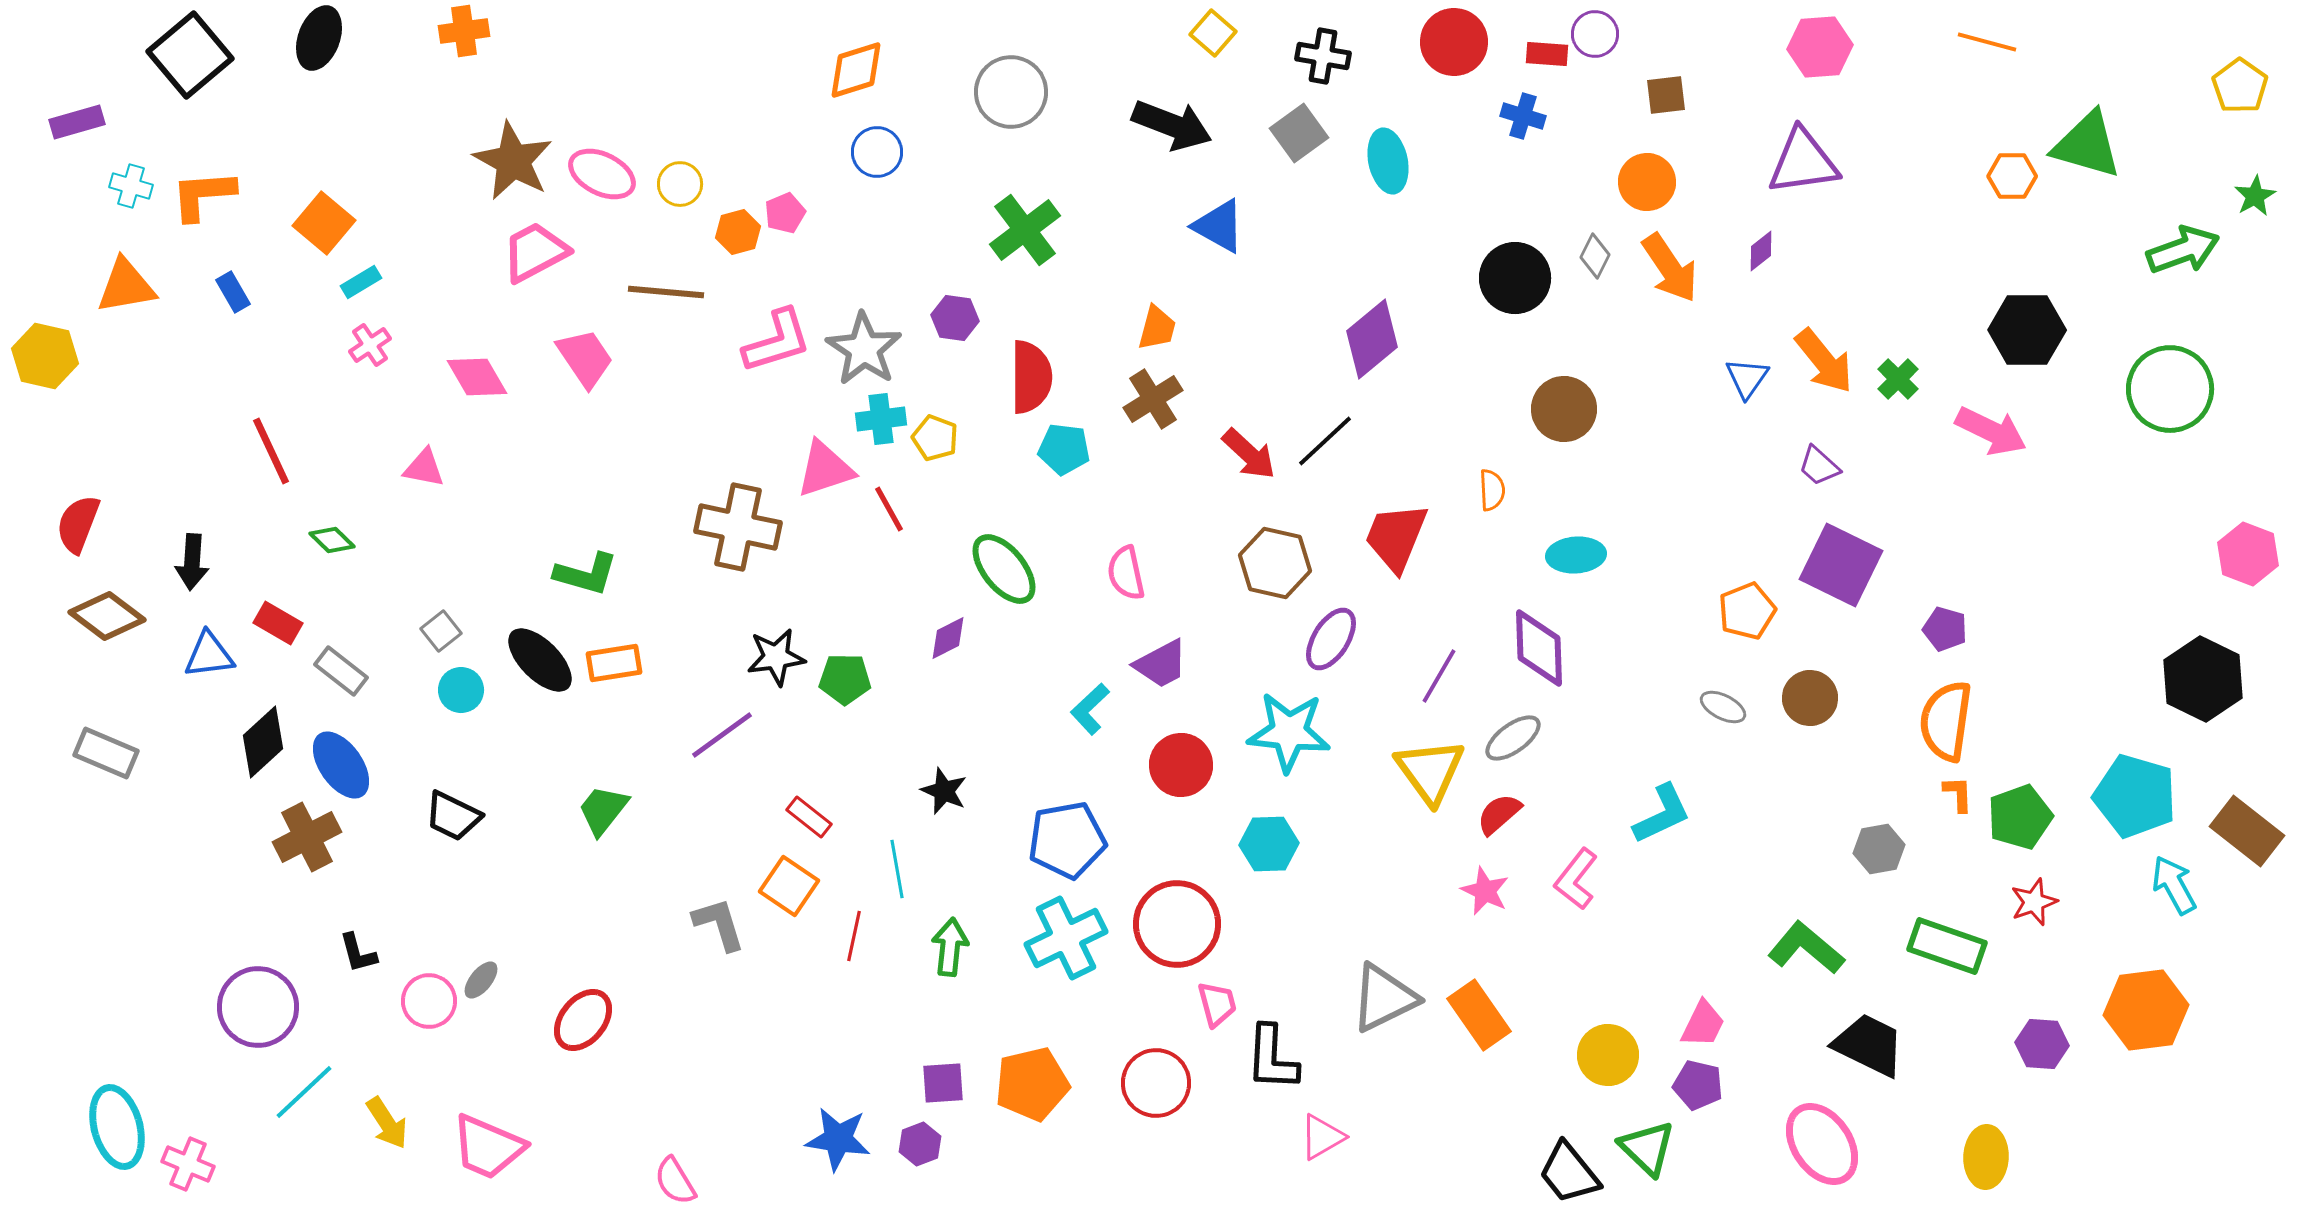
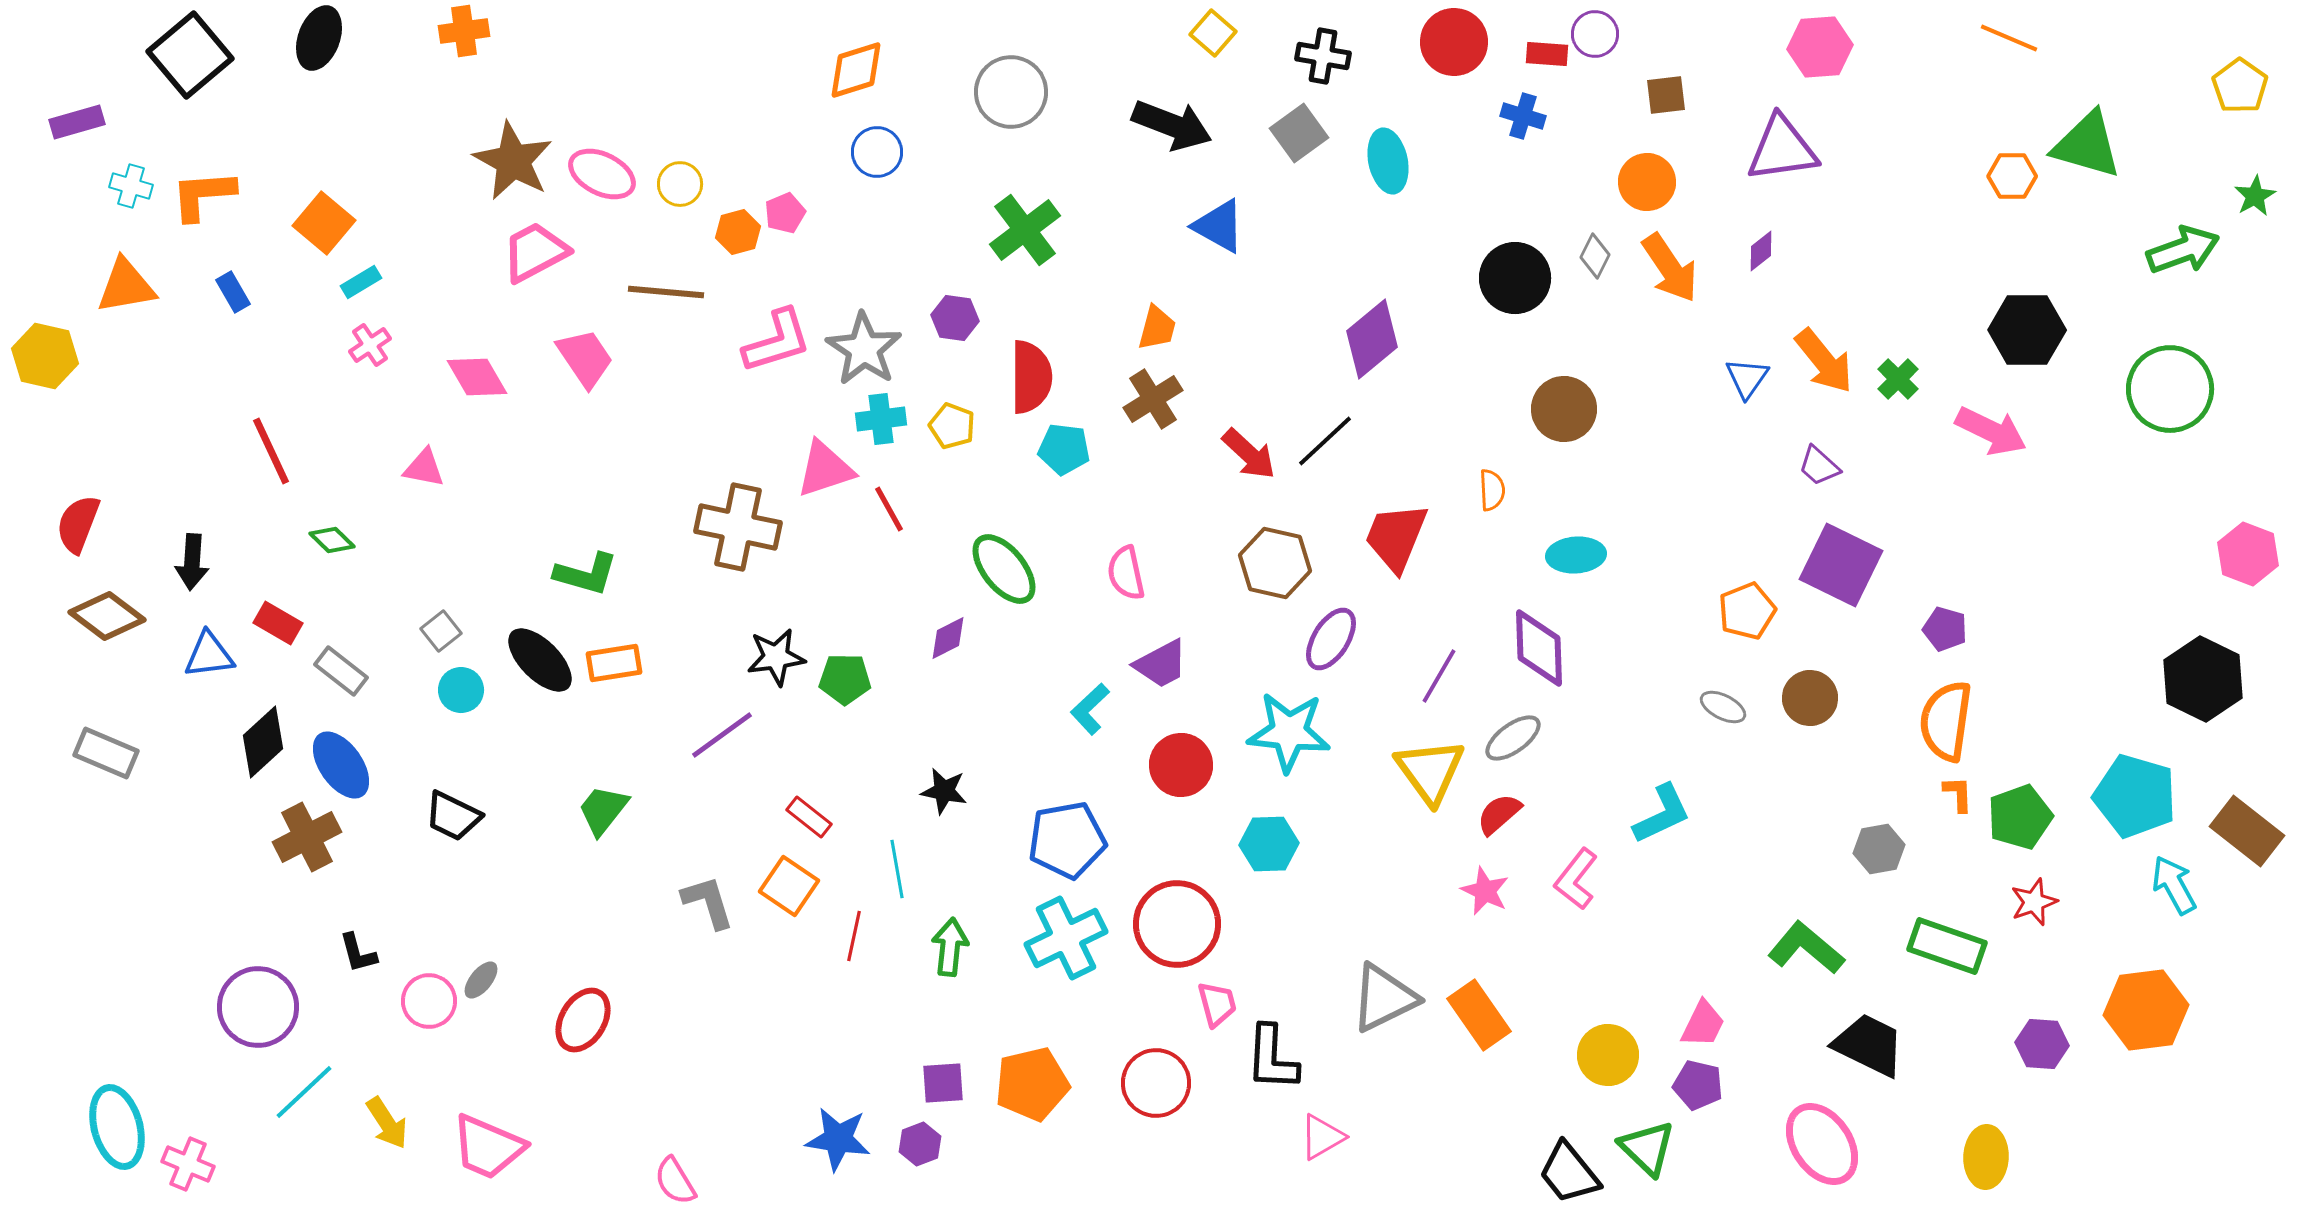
orange line at (1987, 42): moved 22 px right, 4 px up; rotated 8 degrees clockwise
purple triangle at (1803, 162): moved 21 px left, 13 px up
yellow pentagon at (935, 438): moved 17 px right, 12 px up
black star at (944, 791): rotated 12 degrees counterclockwise
gray L-shape at (719, 924): moved 11 px left, 22 px up
red ellipse at (583, 1020): rotated 8 degrees counterclockwise
